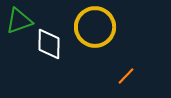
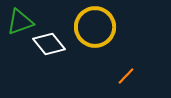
green triangle: moved 1 px right, 1 px down
white diamond: rotated 40 degrees counterclockwise
